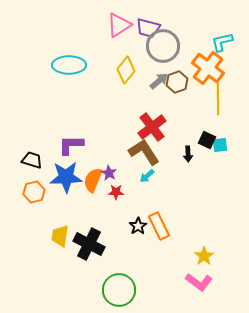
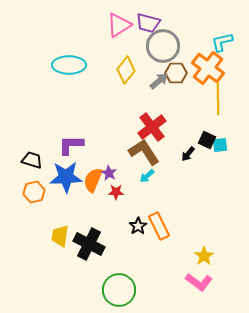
purple trapezoid: moved 5 px up
brown hexagon: moved 1 px left, 9 px up; rotated 20 degrees clockwise
black arrow: rotated 42 degrees clockwise
